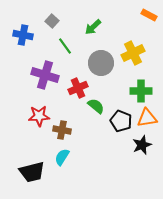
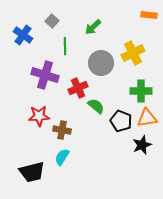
orange rectangle: rotated 21 degrees counterclockwise
blue cross: rotated 24 degrees clockwise
green line: rotated 36 degrees clockwise
